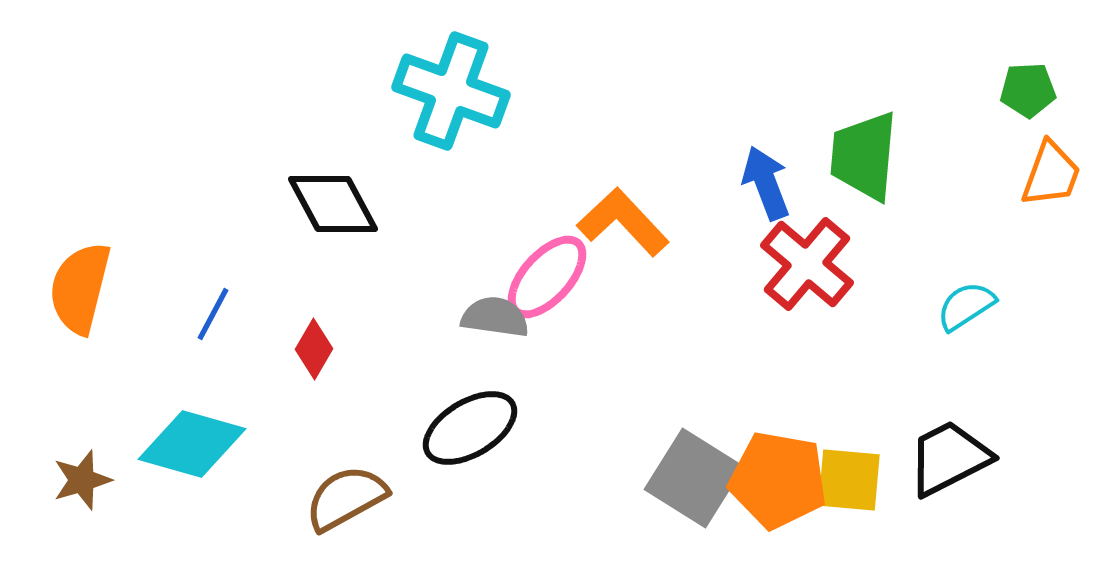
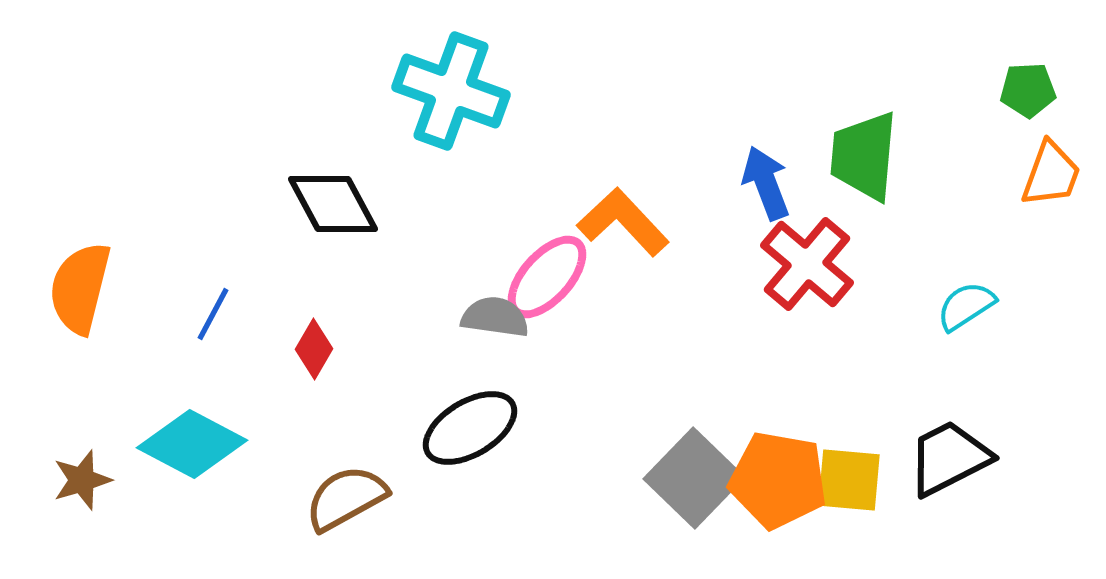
cyan diamond: rotated 12 degrees clockwise
gray square: rotated 12 degrees clockwise
